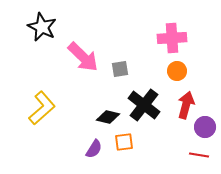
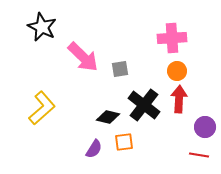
red arrow: moved 7 px left, 6 px up; rotated 12 degrees counterclockwise
